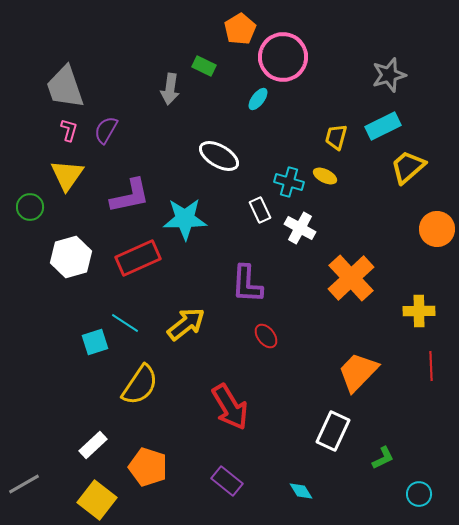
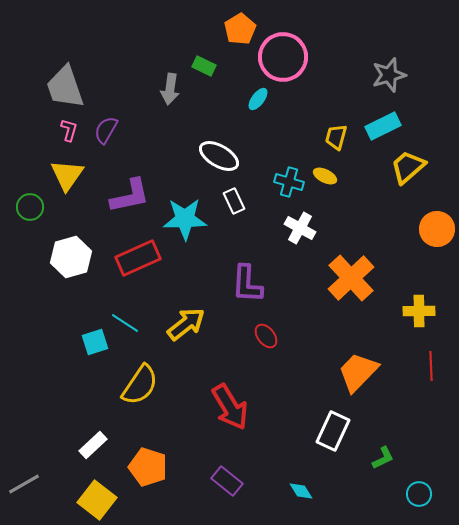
white rectangle at (260, 210): moved 26 px left, 9 px up
